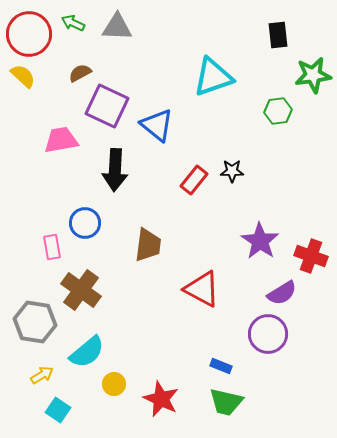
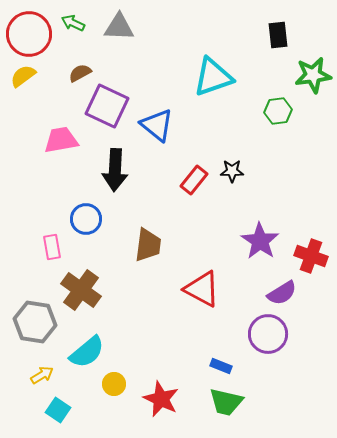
gray triangle: moved 2 px right
yellow semicircle: rotated 80 degrees counterclockwise
blue circle: moved 1 px right, 4 px up
